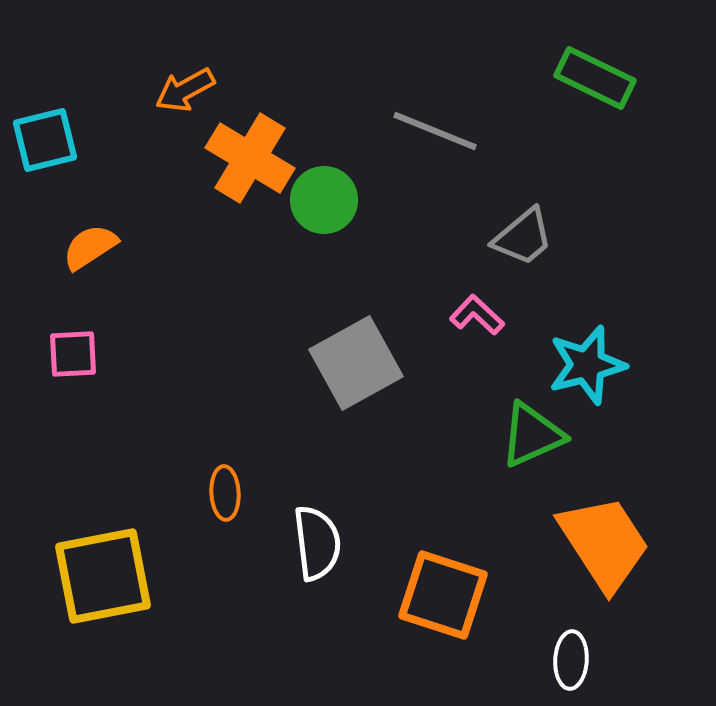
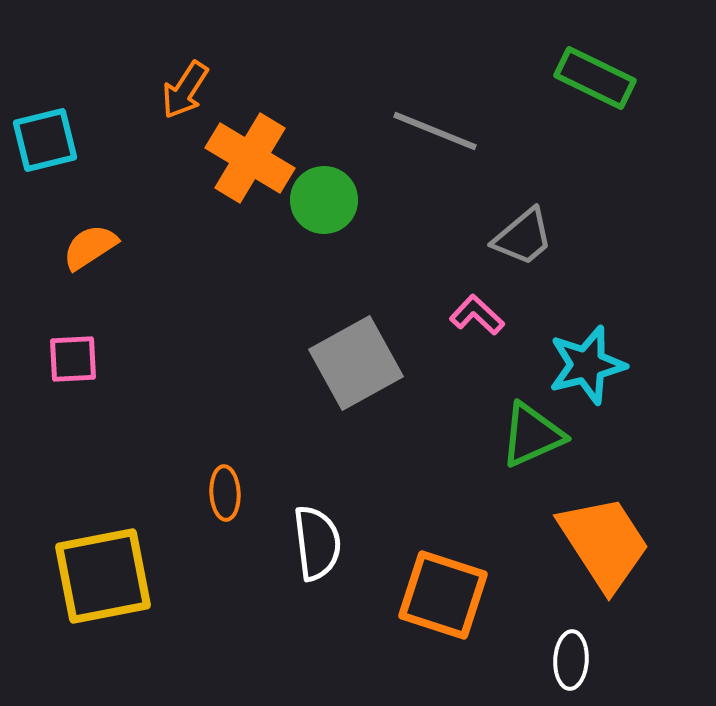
orange arrow: rotated 28 degrees counterclockwise
pink square: moved 5 px down
